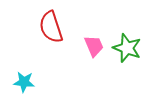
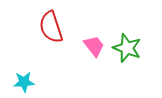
pink trapezoid: rotated 15 degrees counterclockwise
cyan star: rotated 10 degrees counterclockwise
